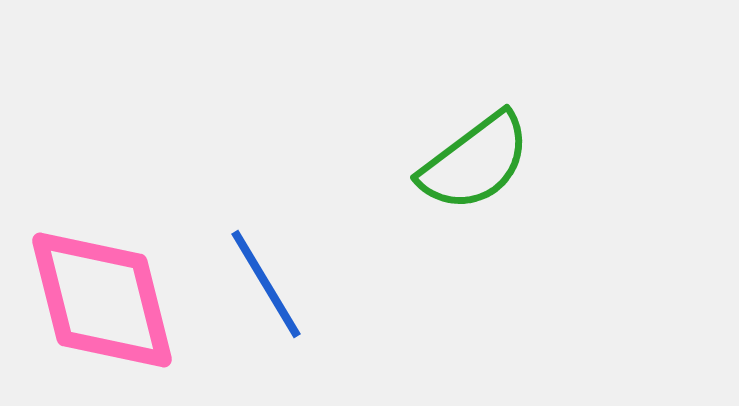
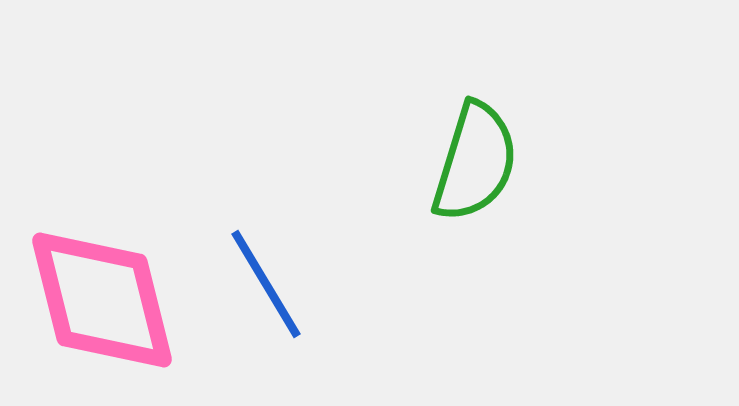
green semicircle: rotated 36 degrees counterclockwise
